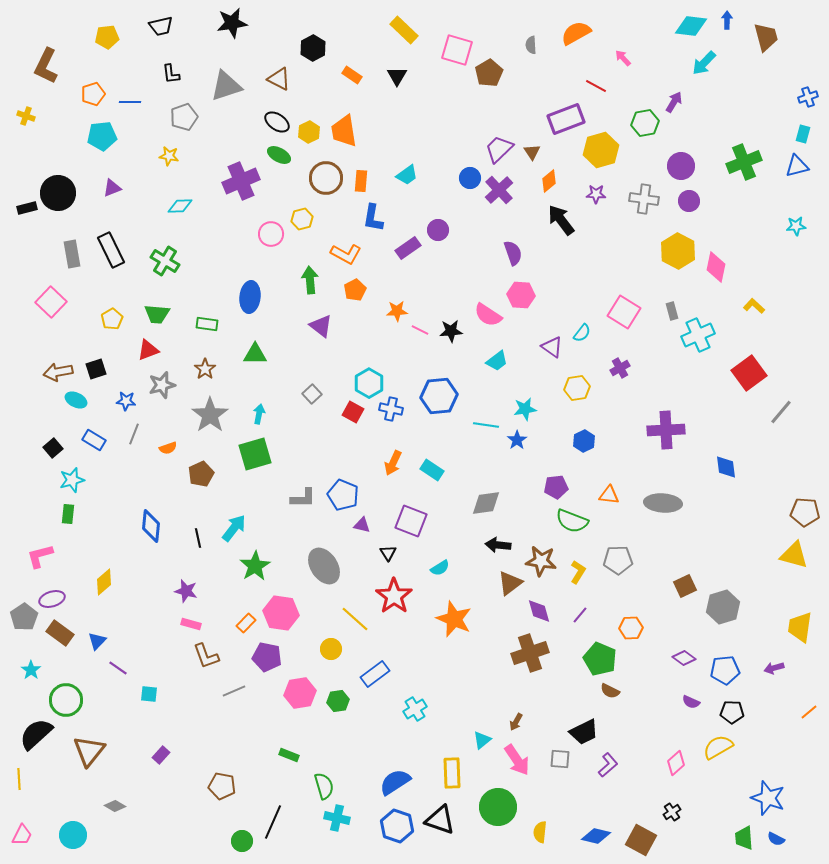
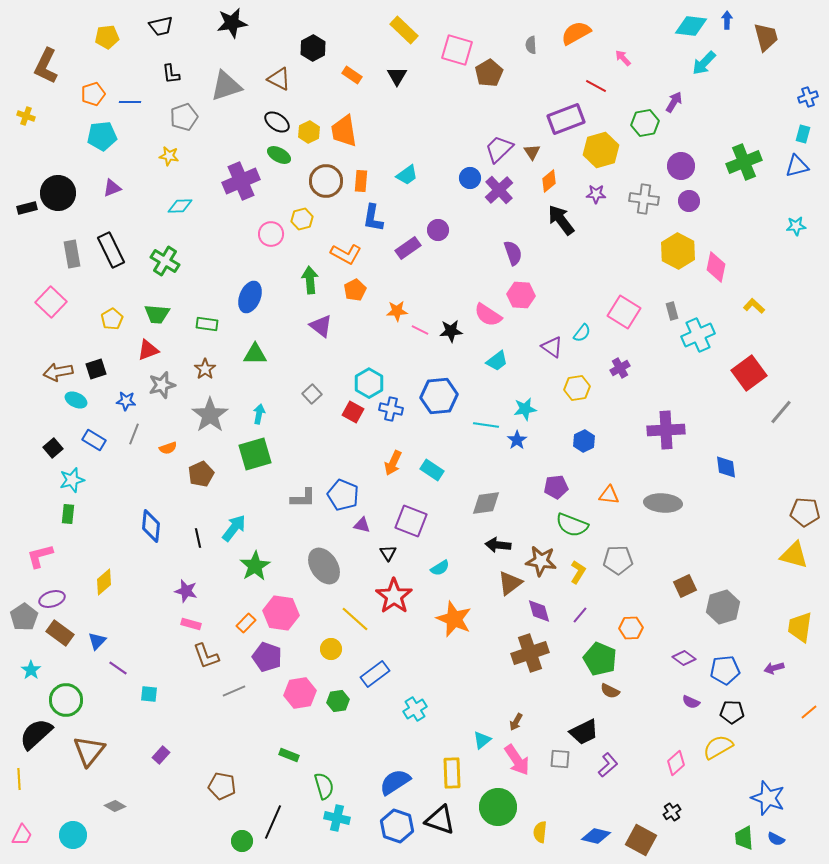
brown circle at (326, 178): moved 3 px down
blue ellipse at (250, 297): rotated 16 degrees clockwise
green semicircle at (572, 521): moved 4 px down
purple pentagon at (267, 657): rotated 8 degrees clockwise
